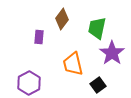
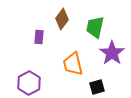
green trapezoid: moved 2 px left, 1 px up
black square: moved 1 px left, 2 px down; rotated 21 degrees clockwise
